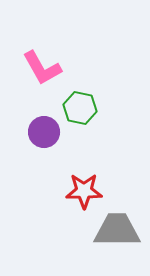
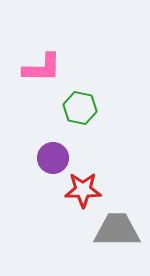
pink L-shape: rotated 60 degrees counterclockwise
purple circle: moved 9 px right, 26 px down
red star: moved 1 px left, 1 px up
